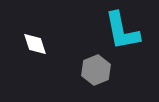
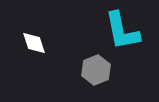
white diamond: moved 1 px left, 1 px up
